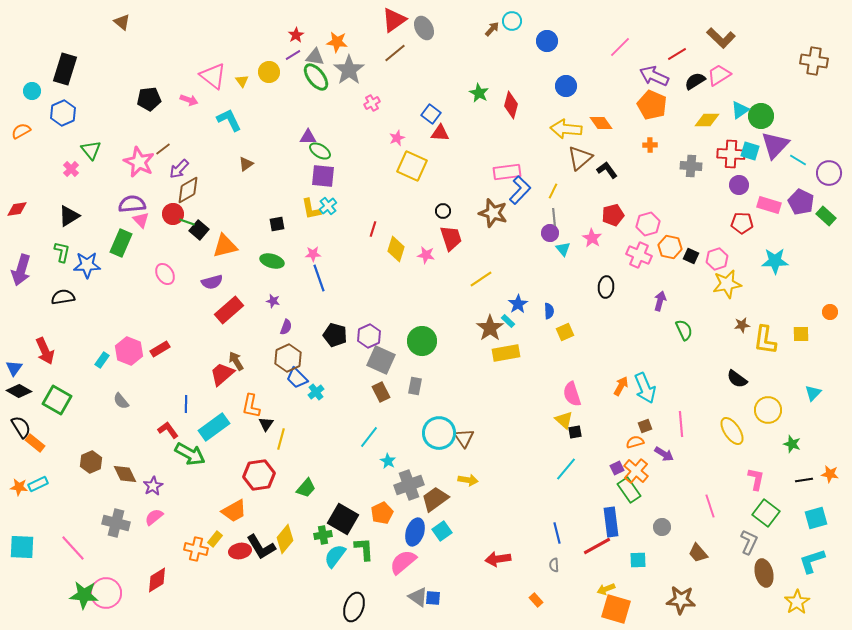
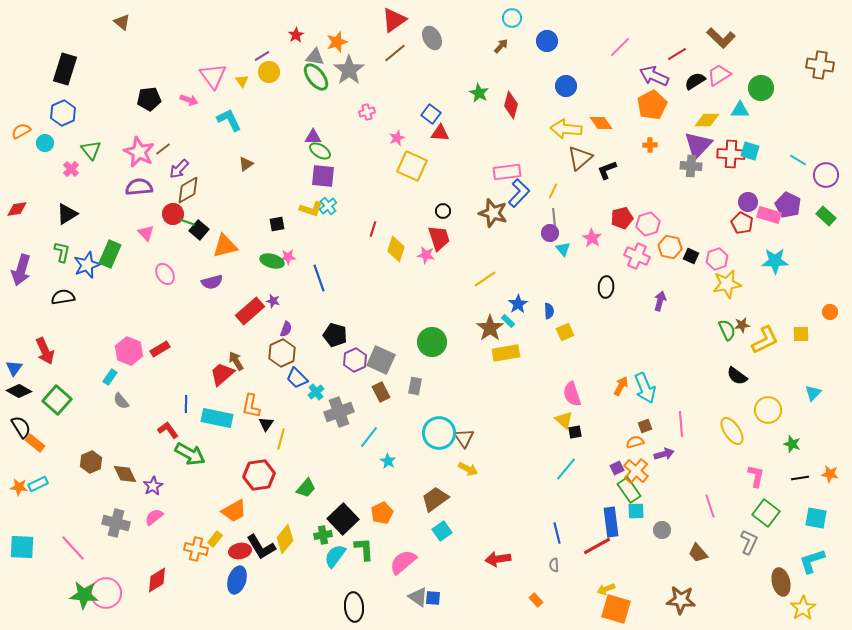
cyan circle at (512, 21): moved 3 px up
gray ellipse at (424, 28): moved 8 px right, 10 px down
brown arrow at (492, 29): moved 9 px right, 17 px down
orange star at (337, 42): rotated 25 degrees counterclockwise
purple line at (293, 55): moved 31 px left, 1 px down
brown cross at (814, 61): moved 6 px right, 4 px down
pink triangle at (213, 76): rotated 16 degrees clockwise
cyan circle at (32, 91): moved 13 px right, 52 px down
pink cross at (372, 103): moved 5 px left, 9 px down; rotated 14 degrees clockwise
orange pentagon at (652, 105): rotated 20 degrees clockwise
cyan triangle at (740, 110): rotated 36 degrees clockwise
green circle at (761, 116): moved 28 px up
purple triangle at (308, 137): moved 5 px right
purple triangle at (775, 145): moved 77 px left
pink star at (139, 162): moved 10 px up
black L-shape at (607, 170): rotated 75 degrees counterclockwise
purple circle at (829, 173): moved 3 px left, 2 px down
purple circle at (739, 185): moved 9 px right, 17 px down
blue L-shape at (520, 190): moved 1 px left, 3 px down
purple pentagon at (801, 202): moved 13 px left, 3 px down
purple semicircle at (132, 204): moved 7 px right, 17 px up
pink rectangle at (769, 205): moved 10 px down
yellow L-shape at (311, 209): rotated 60 degrees counterclockwise
red pentagon at (613, 215): moved 9 px right, 3 px down
black triangle at (69, 216): moved 2 px left, 2 px up
pink triangle at (141, 220): moved 5 px right, 13 px down
red pentagon at (742, 223): rotated 25 degrees clockwise
red trapezoid at (451, 238): moved 12 px left
green rectangle at (121, 243): moved 11 px left, 11 px down
pink star at (313, 254): moved 25 px left, 3 px down
pink cross at (639, 255): moved 2 px left, 1 px down
blue star at (87, 265): rotated 20 degrees counterclockwise
yellow line at (481, 279): moved 4 px right
red rectangle at (229, 310): moved 21 px right, 1 px down
purple semicircle at (286, 327): moved 2 px down
green semicircle at (684, 330): moved 43 px right
purple hexagon at (369, 336): moved 14 px left, 24 px down
yellow L-shape at (765, 340): rotated 124 degrees counterclockwise
green circle at (422, 341): moved 10 px right, 1 px down
brown hexagon at (288, 358): moved 6 px left, 5 px up
cyan rectangle at (102, 360): moved 8 px right, 17 px down
black semicircle at (737, 379): moved 3 px up
green square at (57, 400): rotated 12 degrees clockwise
cyan rectangle at (214, 427): moved 3 px right, 9 px up; rotated 48 degrees clockwise
purple arrow at (664, 454): rotated 48 degrees counterclockwise
pink L-shape at (756, 479): moved 3 px up
yellow arrow at (468, 480): moved 11 px up; rotated 18 degrees clockwise
black line at (804, 480): moved 4 px left, 2 px up
gray cross at (409, 485): moved 70 px left, 73 px up
cyan square at (816, 518): rotated 25 degrees clockwise
black square at (343, 519): rotated 16 degrees clockwise
gray circle at (662, 527): moved 3 px down
blue ellipse at (415, 532): moved 178 px left, 48 px down
cyan square at (638, 560): moved 2 px left, 49 px up
brown ellipse at (764, 573): moved 17 px right, 9 px down
yellow star at (797, 602): moved 6 px right, 6 px down
black ellipse at (354, 607): rotated 24 degrees counterclockwise
